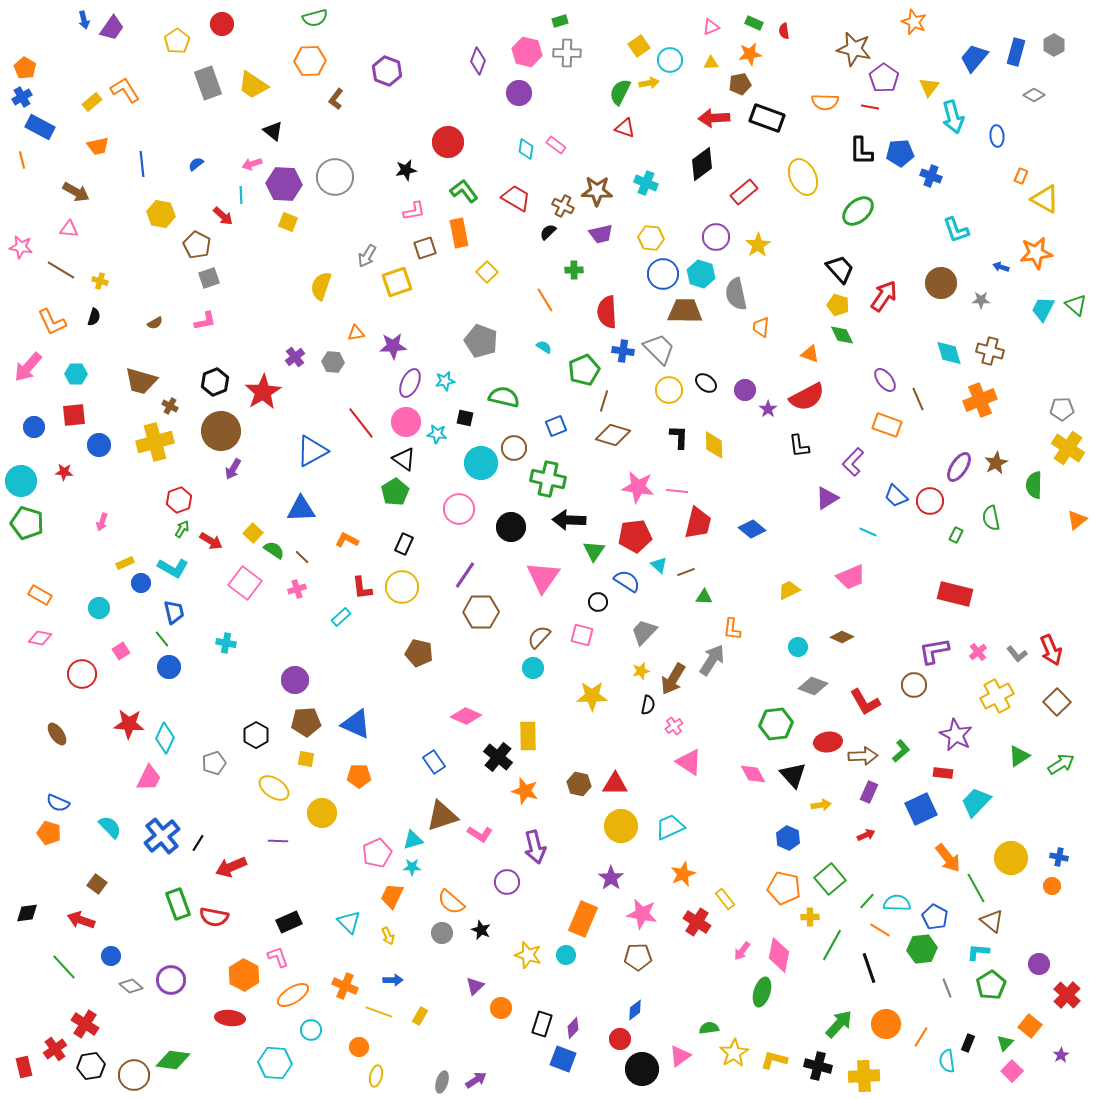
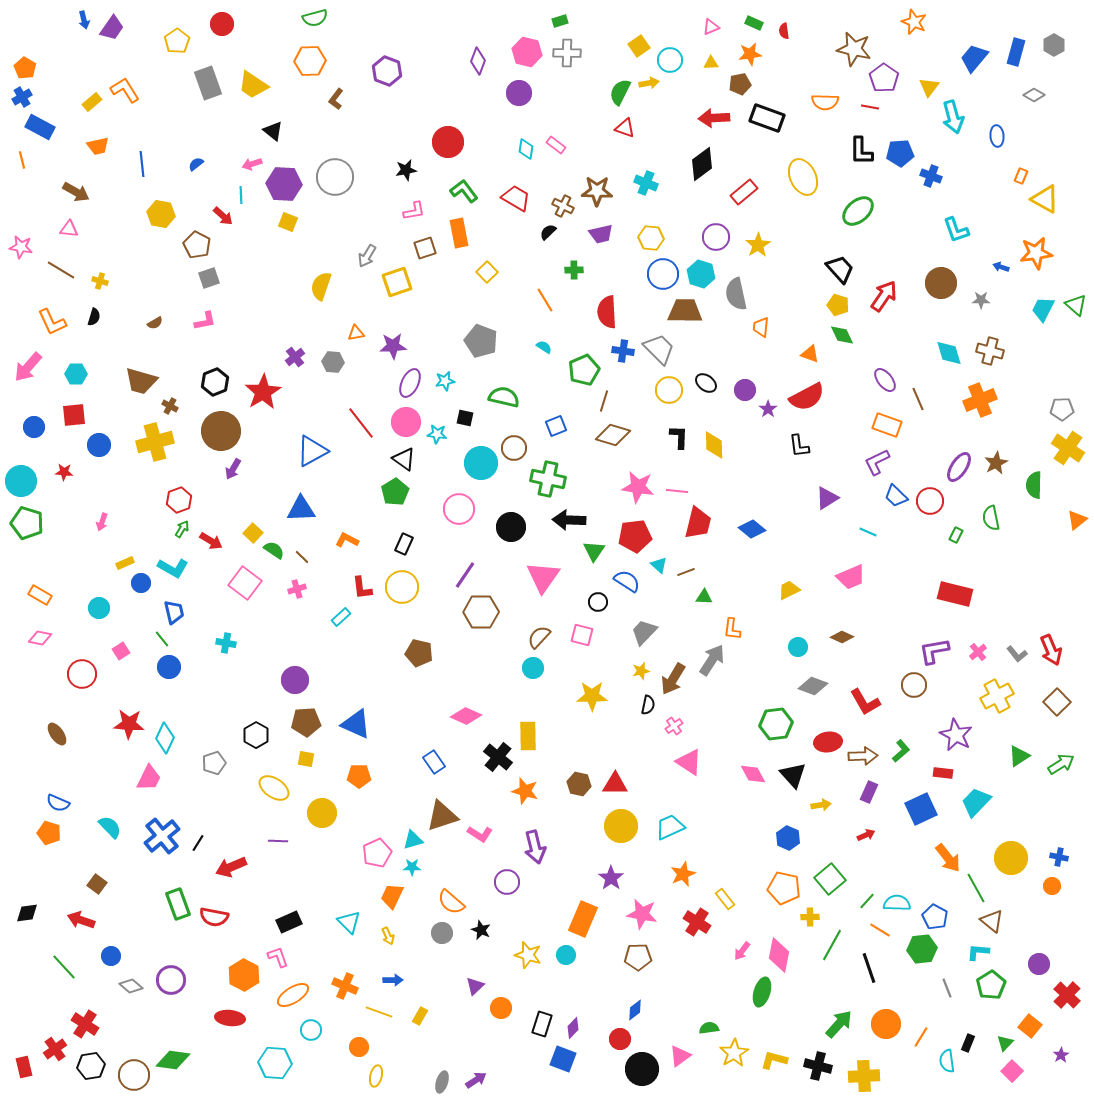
purple L-shape at (853, 462): moved 24 px right; rotated 20 degrees clockwise
